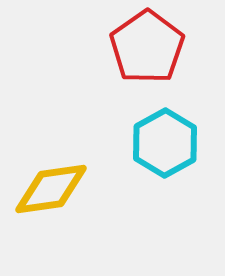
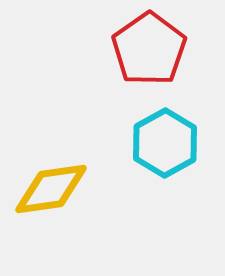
red pentagon: moved 2 px right, 2 px down
